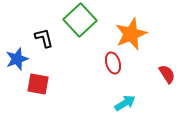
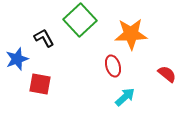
orange star: rotated 20 degrees clockwise
black L-shape: rotated 15 degrees counterclockwise
red ellipse: moved 3 px down
red semicircle: rotated 18 degrees counterclockwise
red square: moved 2 px right
cyan arrow: moved 6 px up; rotated 10 degrees counterclockwise
